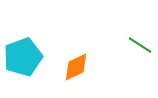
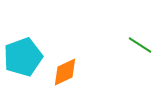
orange diamond: moved 11 px left, 5 px down
